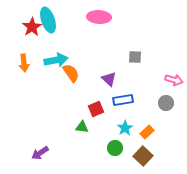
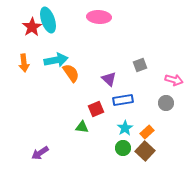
gray square: moved 5 px right, 8 px down; rotated 24 degrees counterclockwise
green circle: moved 8 px right
brown square: moved 2 px right, 5 px up
